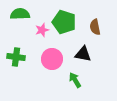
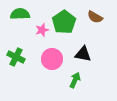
green pentagon: rotated 20 degrees clockwise
brown semicircle: moved 10 px up; rotated 49 degrees counterclockwise
green cross: rotated 18 degrees clockwise
green arrow: rotated 56 degrees clockwise
